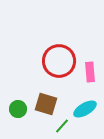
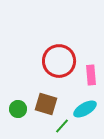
pink rectangle: moved 1 px right, 3 px down
